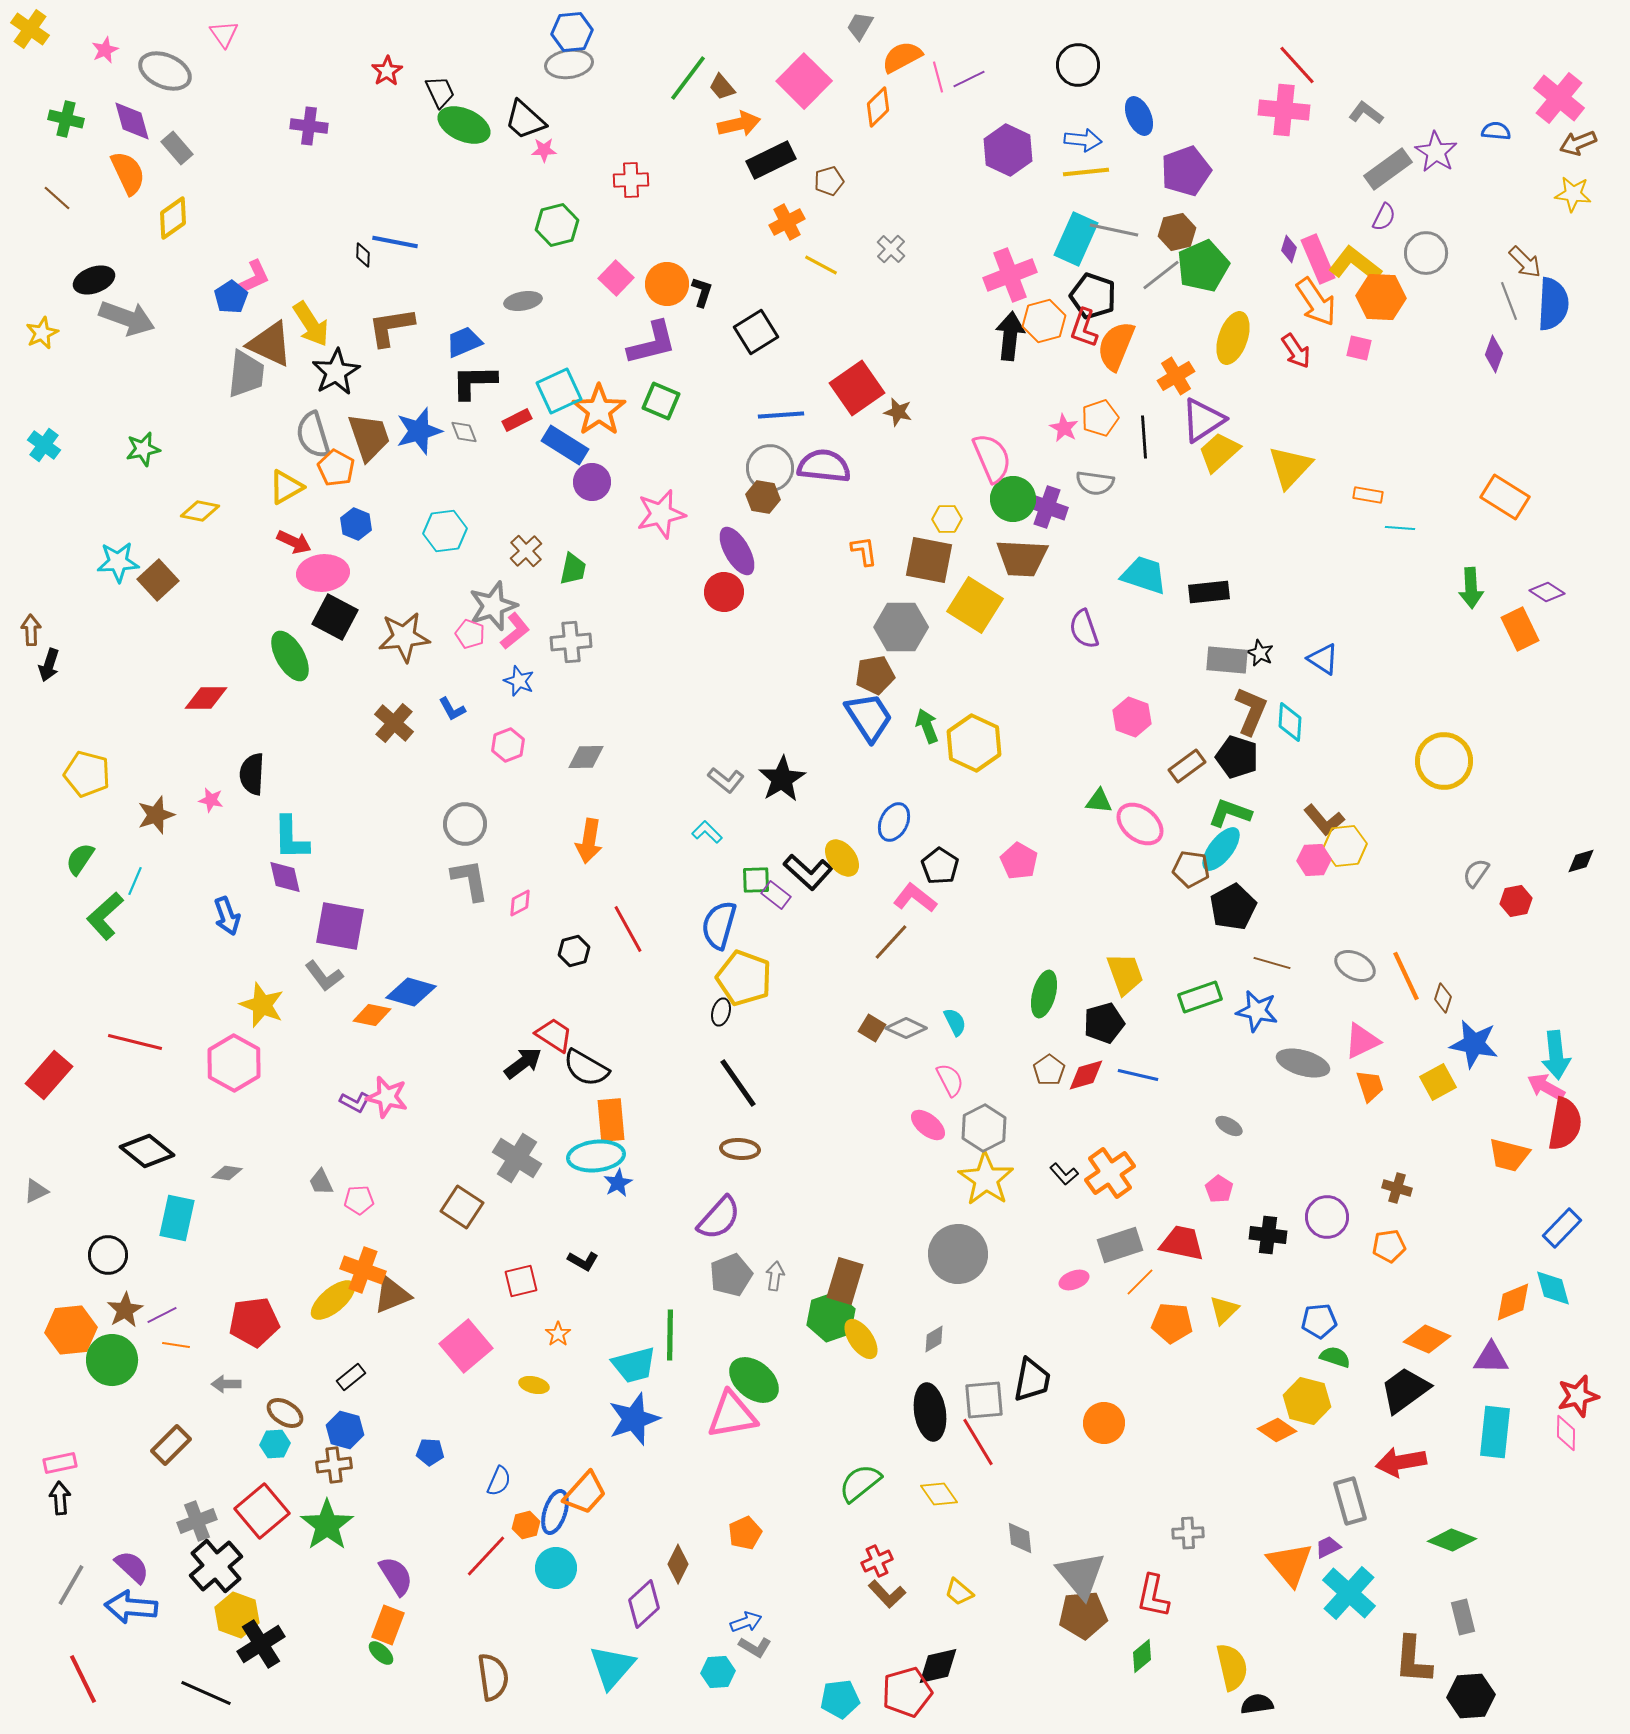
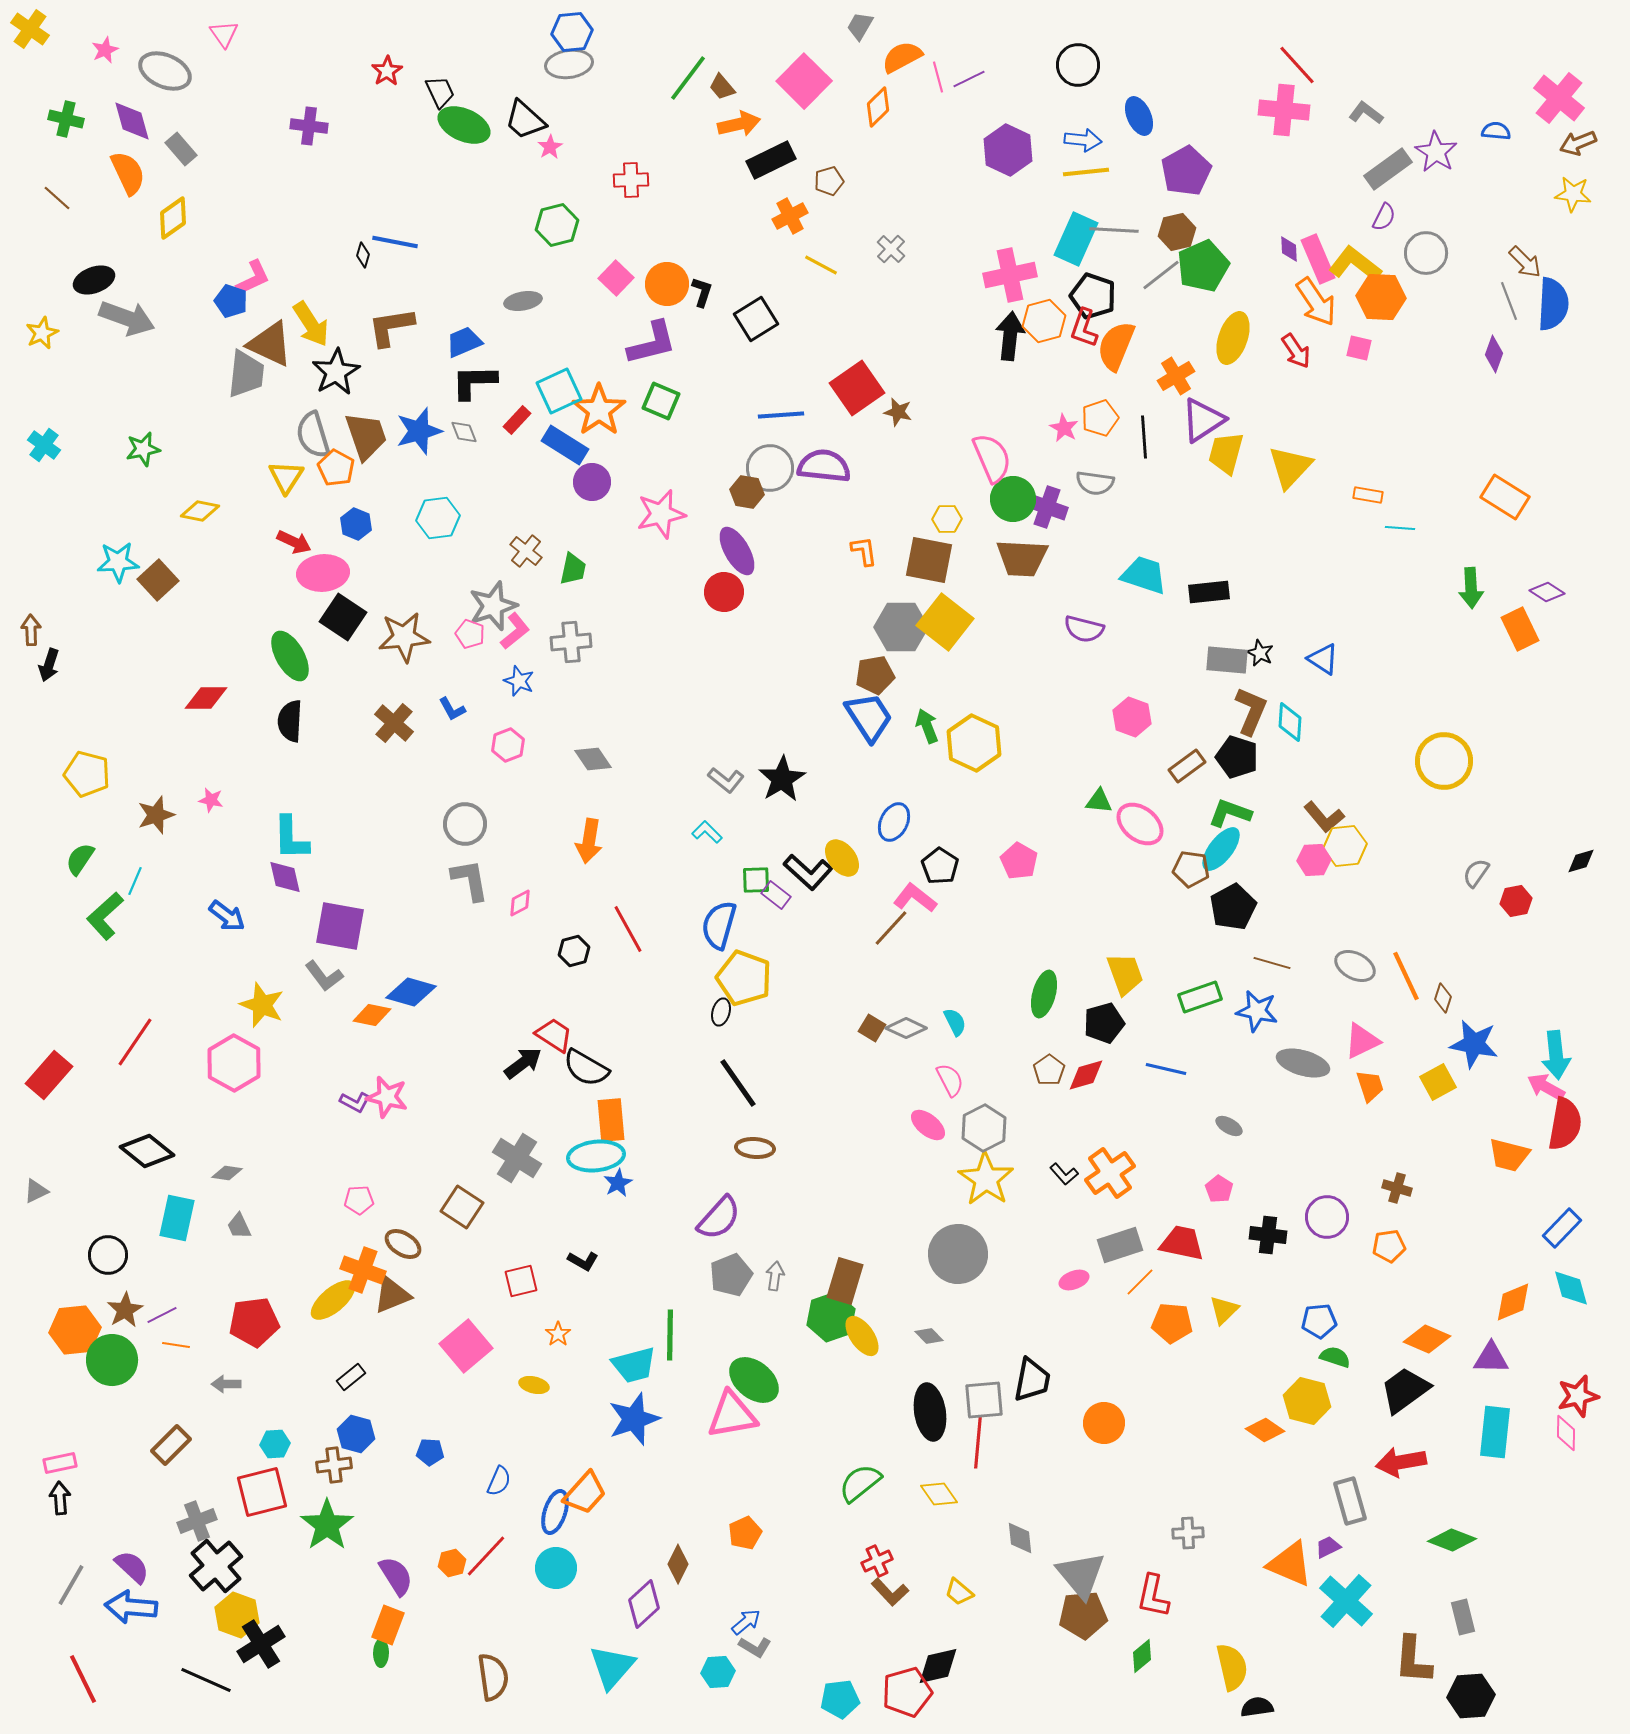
gray rectangle at (177, 148): moved 4 px right, 1 px down
pink star at (544, 150): moved 6 px right, 3 px up; rotated 30 degrees counterclockwise
purple pentagon at (1186, 171): rotated 9 degrees counterclockwise
orange cross at (787, 222): moved 3 px right, 6 px up
gray line at (1114, 230): rotated 9 degrees counterclockwise
purple diamond at (1289, 249): rotated 20 degrees counterclockwise
black diamond at (363, 255): rotated 15 degrees clockwise
pink cross at (1010, 275): rotated 9 degrees clockwise
blue pentagon at (231, 297): moved 4 px down; rotated 20 degrees counterclockwise
black square at (756, 332): moved 13 px up
red rectangle at (517, 420): rotated 20 degrees counterclockwise
brown trapezoid at (369, 437): moved 3 px left, 1 px up
yellow trapezoid at (1219, 452): moved 7 px right, 1 px down; rotated 33 degrees counterclockwise
yellow triangle at (286, 487): moved 10 px up; rotated 27 degrees counterclockwise
brown hexagon at (763, 497): moved 16 px left, 5 px up
cyan hexagon at (445, 531): moved 7 px left, 13 px up
brown cross at (526, 551): rotated 8 degrees counterclockwise
yellow square at (975, 605): moved 30 px left, 17 px down; rotated 6 degrees clockwise
black square at (335, 617): moved 8 px right; rotated 6 degrees clockwise
purple semicircle at (1084, 629): rotated 57 degrees counterclockwise
gray diamond at (586, 757): moved 7 px right, 2 px down; rotated 57 degrees clockwise
black semicircle at (252, 774): moved 38 px right, 53 px up
brown L-shape at (1324, 820): moved 3 px up
blue arrow at (227, 916): rotated 33 degrees counterclockwise
brown line at (891, 942): moved 14 px up
red line at (135, 1042): rotated 70 degrees counterclockwise
blue line at (1138, 1075): moved 28 px right, 6 px up
brown ellipse at (740, 1149): moved 15 px right, 1 px up
gray trapezoid at (321, 1182): moved 82 px left, 44 px down
cyan diamond at (1553, 1288): moved 18 px right
orange hexagon at (71, 1330): moved 4 px right
yellow ellipse at (861, 1339): moved 1 px right, 3 px up
gray diamond at (934, 1339): moved 5 px left, 3 px up; rotated 76 degrees clockwise
brown ellipse at (285, 1413): moved 118 px right, 169 px up
blue hexagon at (345, 1430): moved 11 px right, 4 px down
orange diamond at (1277, 1430): moved 12 px left
red line at (978, 1442): rotated 36 degrees clockwise
red square at (262, 1511): moved 19 px up; rotated 26 degrees clockwise
orange hexagon at (526, 1525): moved 74 px left, 38 px down
orange triangle at (1290, 1564): rotated 27 degrees counterclockwise
cyan cross at (1349, 1593): moved 3 px left, 8 px down
brown L-shape at (887, 1594): moved 3 px right, 2 px up
blue arrow at (746, 1622): rotated 20 degrees counterclockwise
green ellipse at (381, 1653): rotated 48 degrees clockwise
black line at (206, 1693): moved 13 px up
black semicircle at (1257, 1704): moved 3 px down
